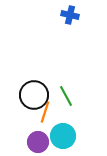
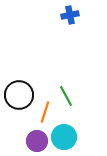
blue cross: rotated 24 degrees counterclockwise
black circle: moved 15 px left
cyan circle: moved 1 px right, 1 px down
purple circle: moved 1 px left, 1 px up
